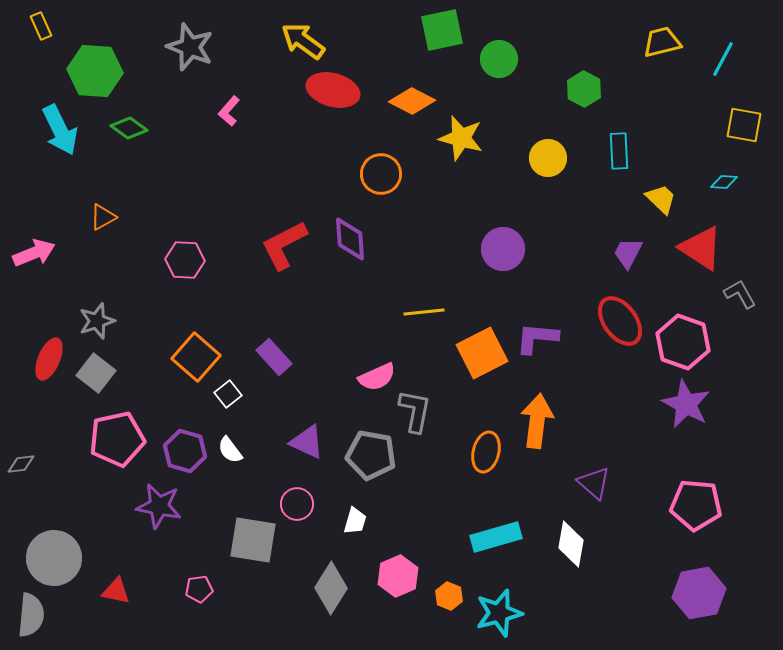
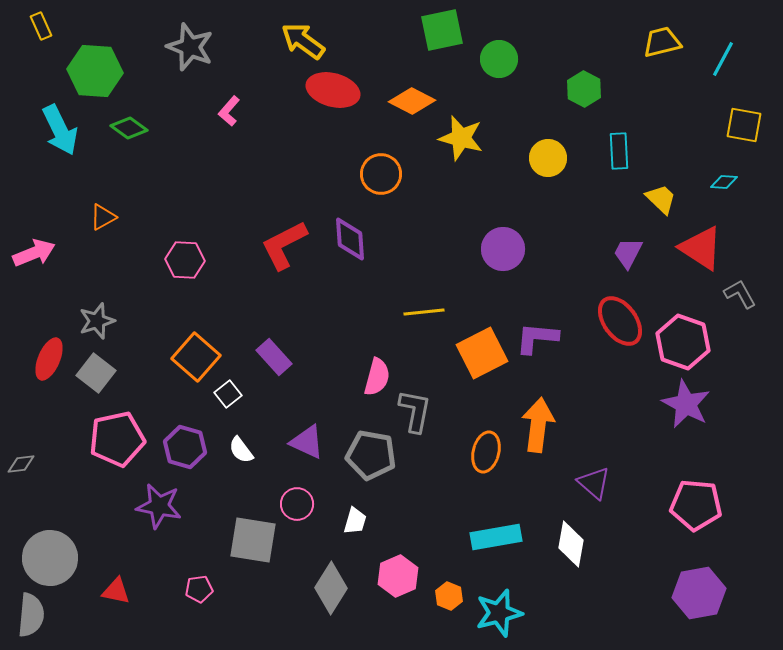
pink semicircle at (377, 377): rotated 51 degrees counterclockwise
orange arrow at (537, 421): moved 1 px right, 4 px down
white semicircle at (230, 450): moved 11 px right
purple hexagon at (185, 451): moved 4 px up
cyan rectangle at (496, 537): rotated 6 degrees clockwise
gray circle at (54, 558): moved 4 px left
